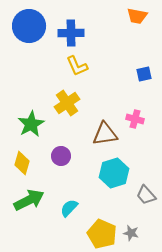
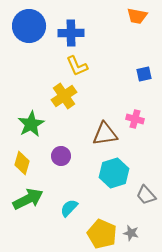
yellow cross: moved 3 px left, 7 px up
green arrow: moved 1 px left, 1 px up
